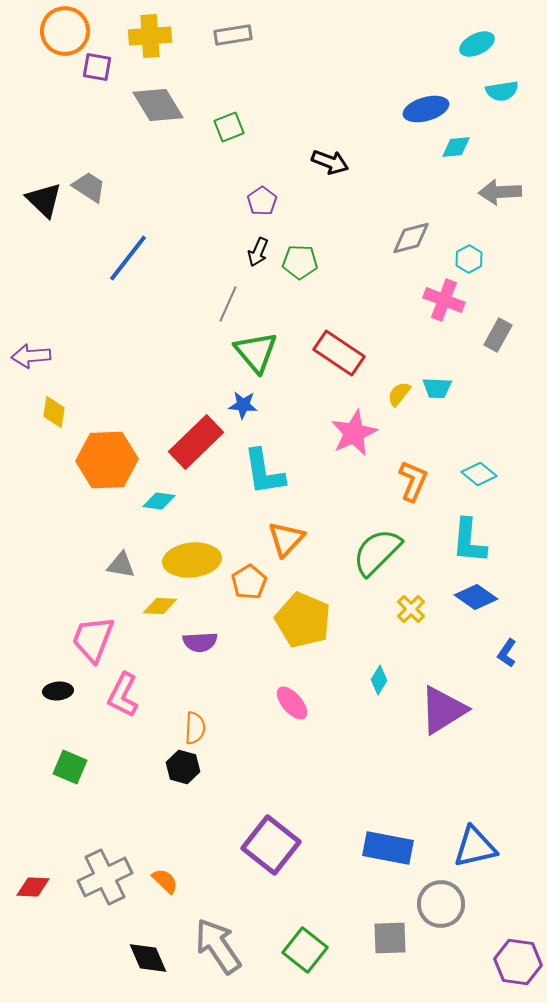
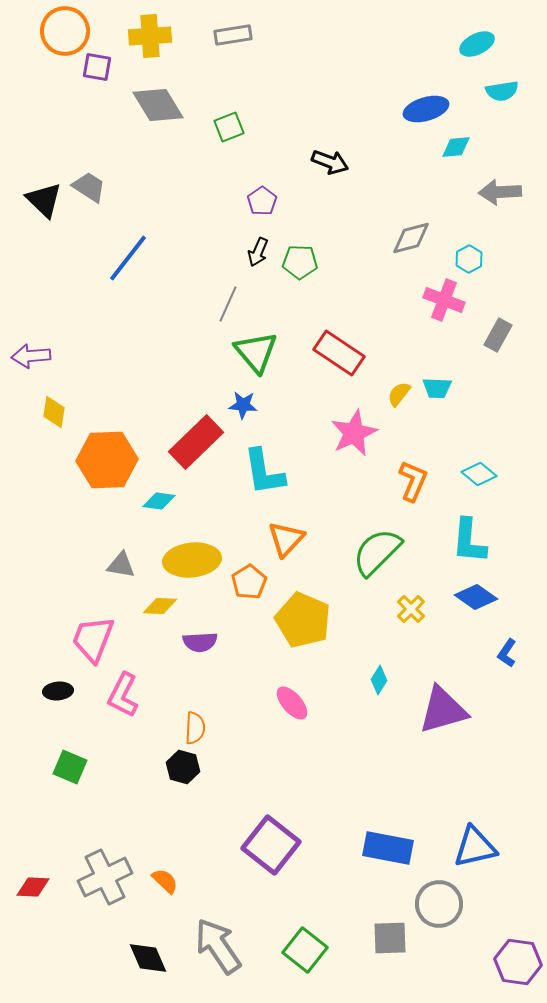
purple triangle at (443, 710): rotated 16 degrees clockwise
gray circle at (441, 904): moved 2 px left
